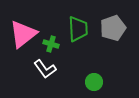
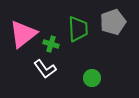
gray pentagon: moved 6 px up
green circle: moved 2 px left, 4 px up
